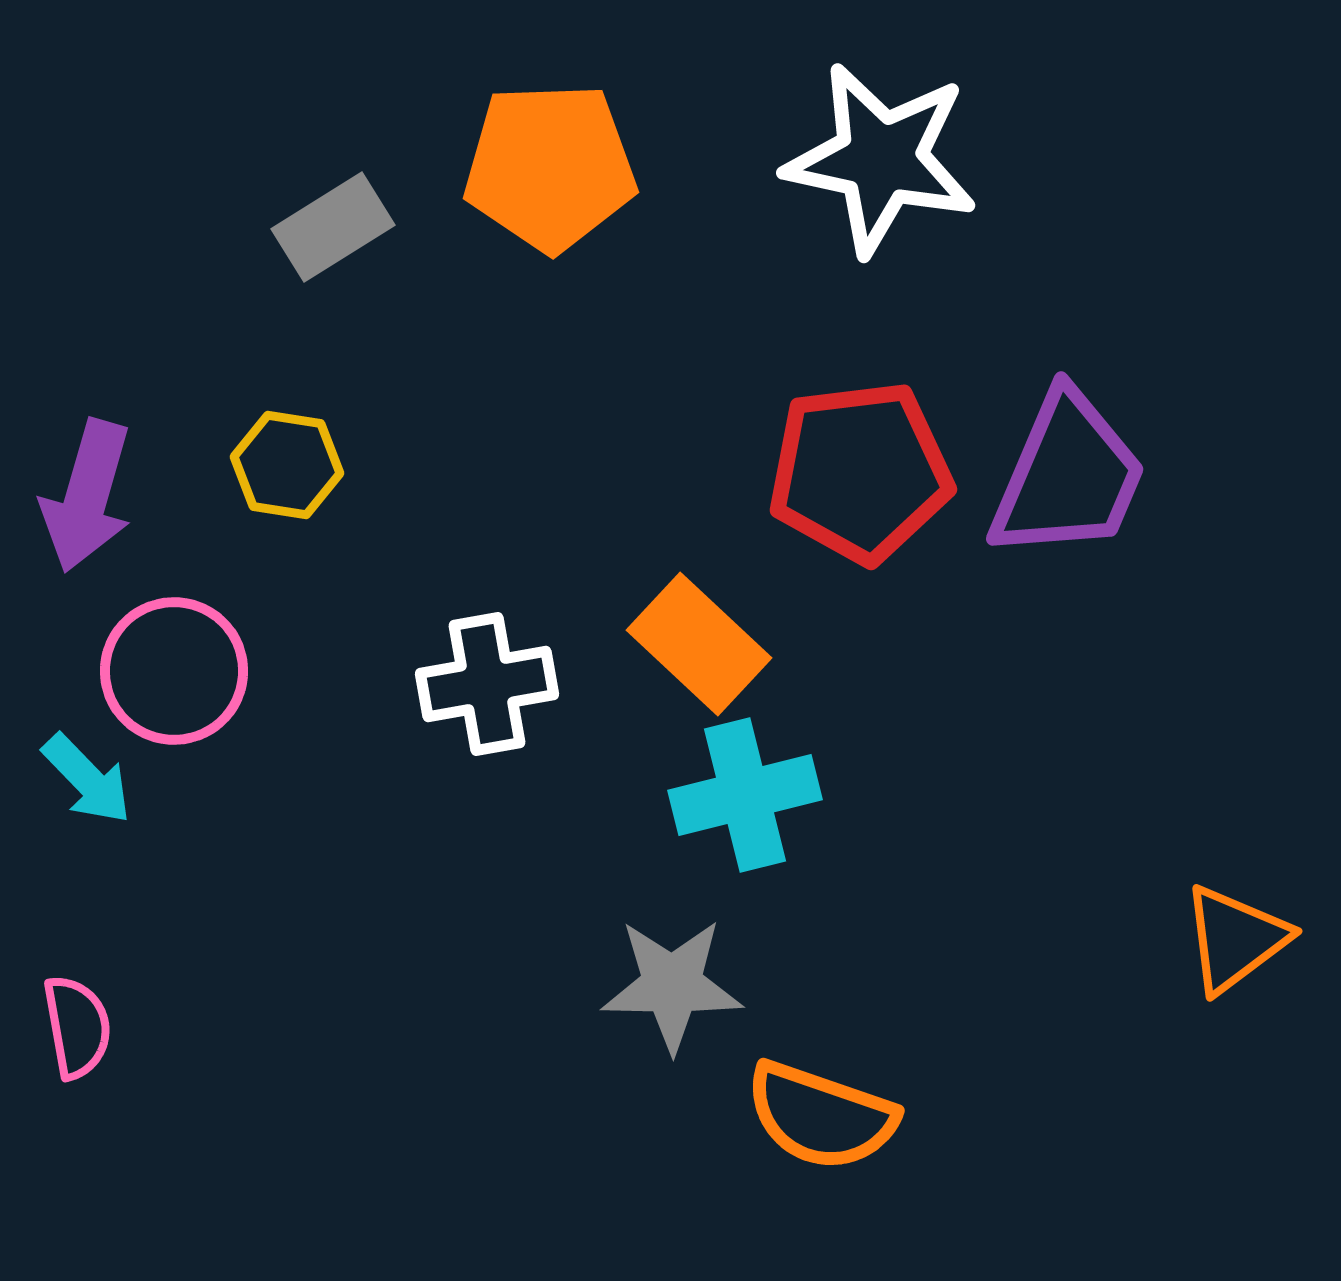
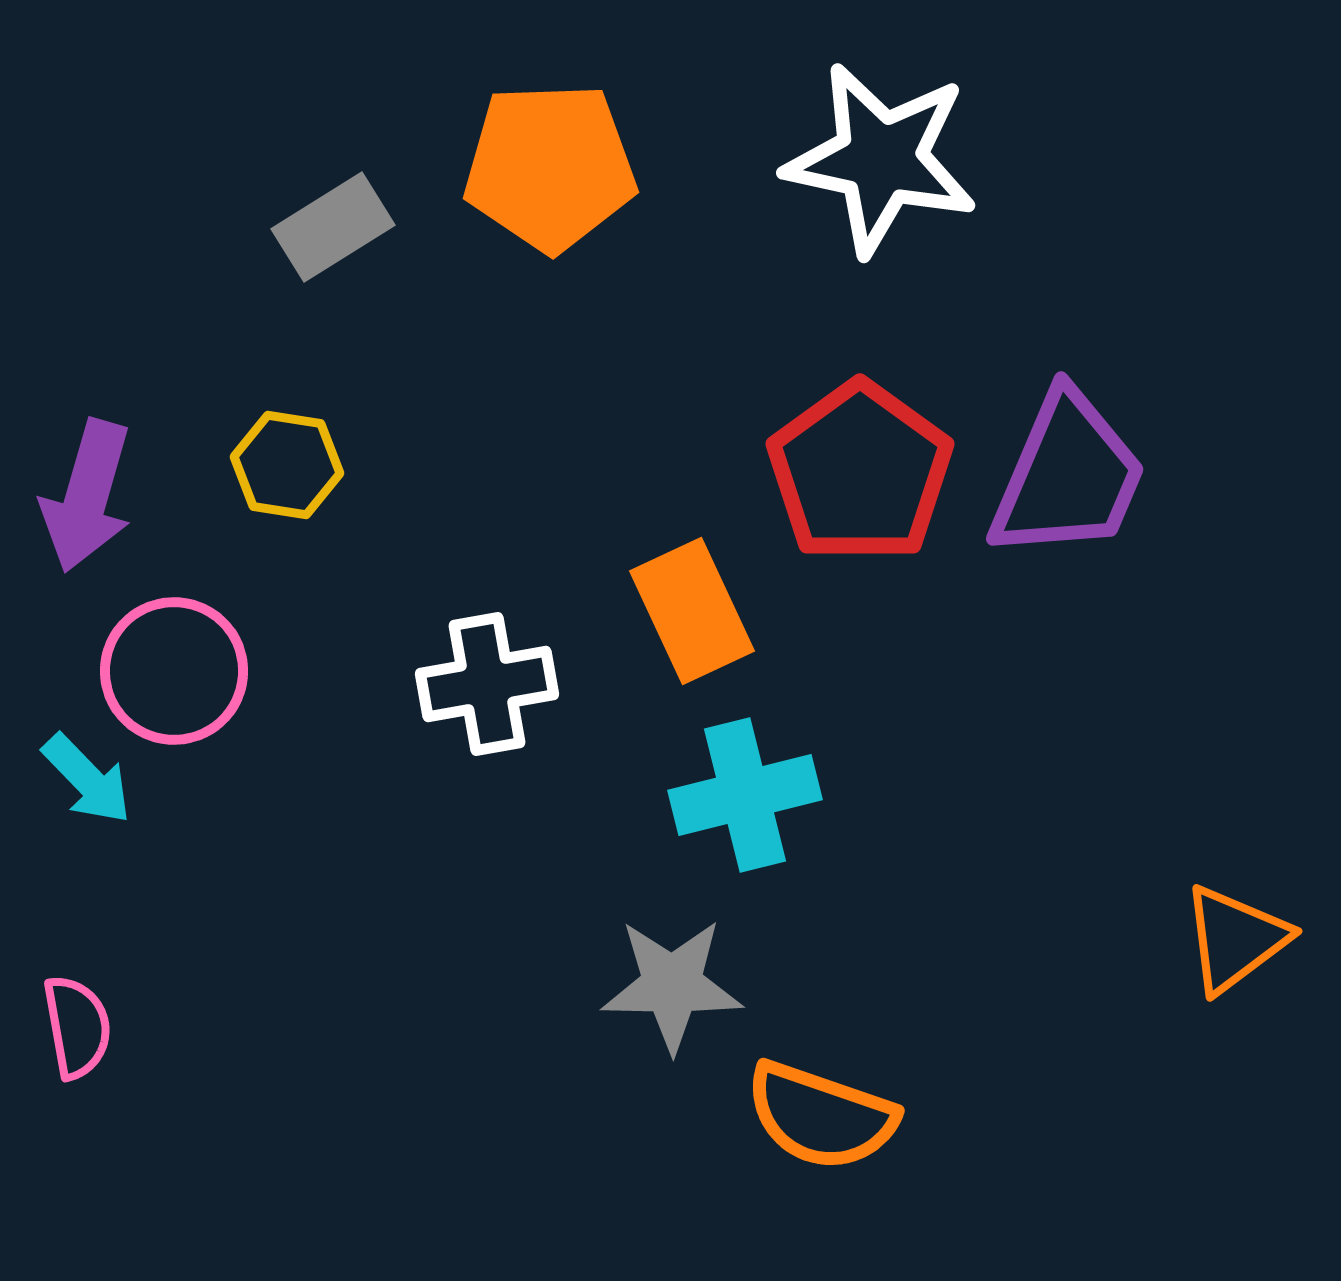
red pentagon: rotated 29 degrees counterclockwise
orange rectangle: moved 7 px left, 33 px up; rotated 22 degrees clockwise
